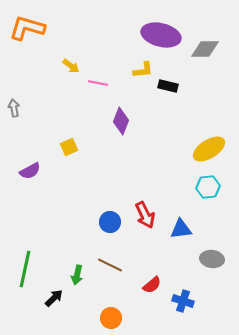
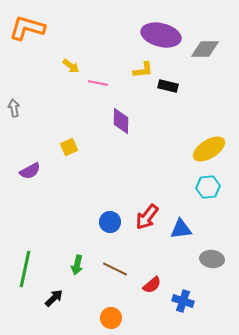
purple diamond: rotated 20 degrees counterclockwise
red arrow: moved 2 px right, 2 px down; rotated 64 degrees clockwise
brown line: moved 5 px right, 4 px down
green arrow: moved 10 px up
